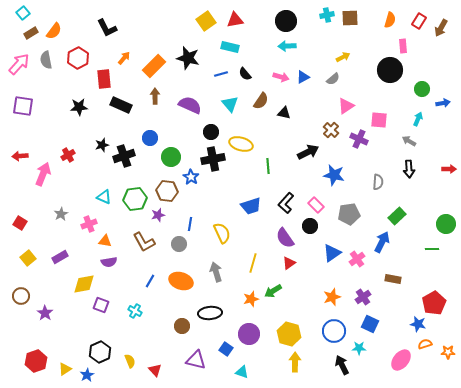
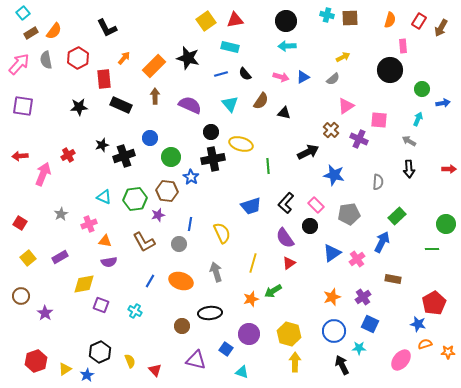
cyan cross at (327, 15): rotated 24 degrees clockwise
